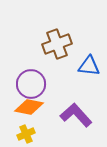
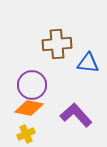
brown cross: rotated 16 degrees clockwise
blue triangle: moved 1 px left, 3 px up
purple circle: moved 1 px right, 1 px down
orange diamond: moved 1 px down
